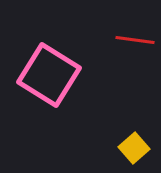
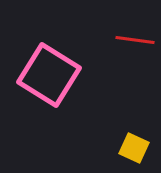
yellow square: rotated 24 degrees counterclockwise
